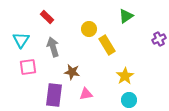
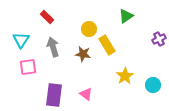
brown star: moved 11 px right, 18 px up
pink triangle: rotated 48 degrees clockwise
cyan circle: moved 24 px right, 15 px up
